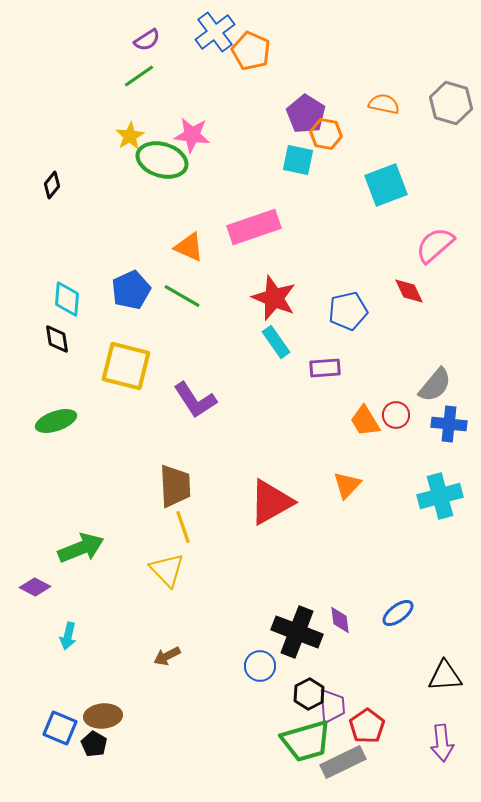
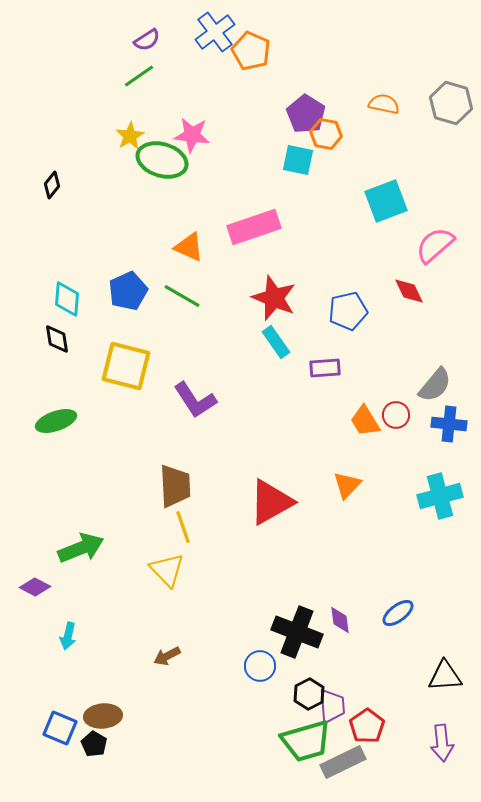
cyan square at (386, 185): moved 16 px down
blue pentagon at (131, 290): moved 3 px left, 1 px down
